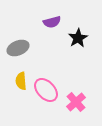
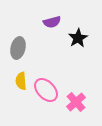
gray ellipse: rotated 55 degrees counterclockwise
